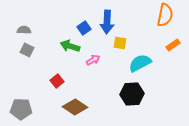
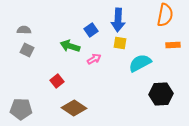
blue arrow: moved 11 px right, 2 px up
blue square: moved 7 px right, 2 px down
orange rectangle: rotated 32 degrees clockwise
pink arrow: moved 1 px right, 1 px up
black hexagon: moved 29 px right
brown diamond: moved 1 px left, 1 px down
